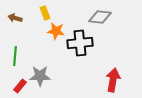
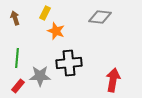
yellow rectangle: rotated 48 degrees clockwise
brown arrow: rotated 56 degrees clockwise
orange star: rotated 12 degrees clockwise
black cross: moved 11 px left, 20 px down
green line: moved 2 px right, 2 px down
red rectangle: moved 2 px left
